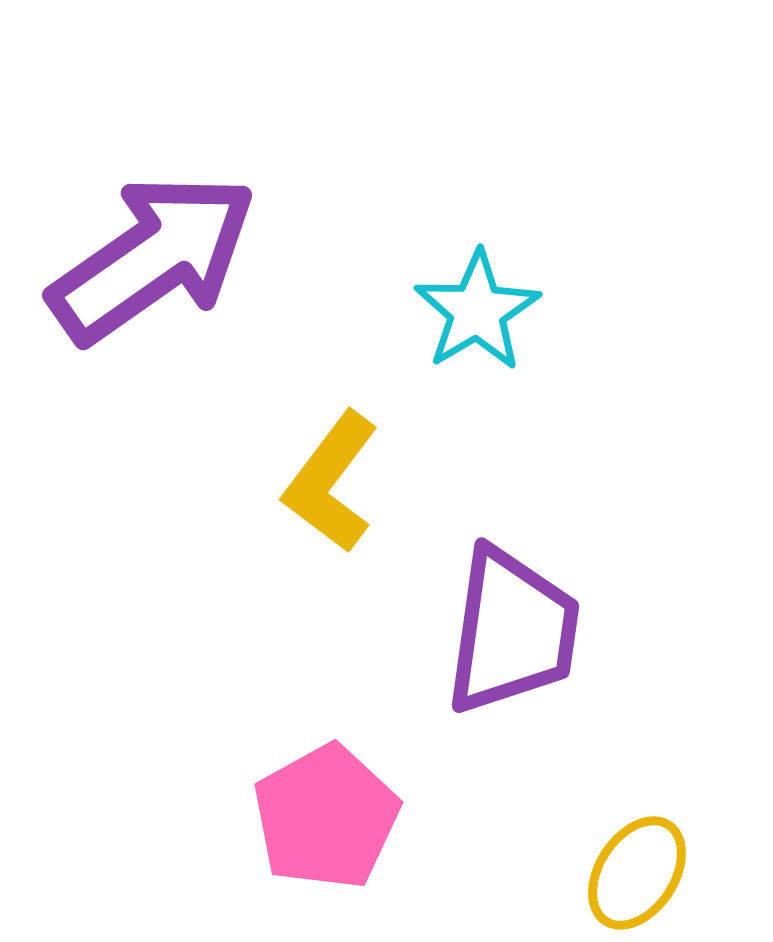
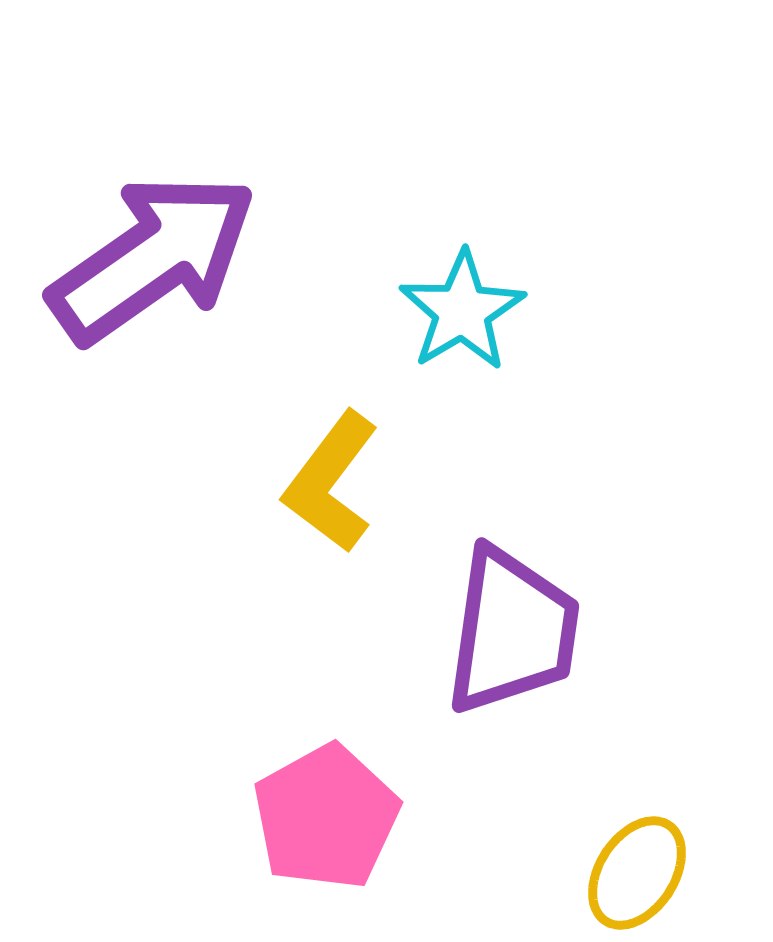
cyan star: moved 15 px left
